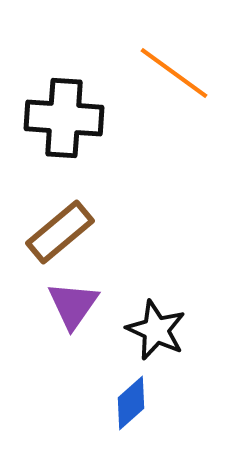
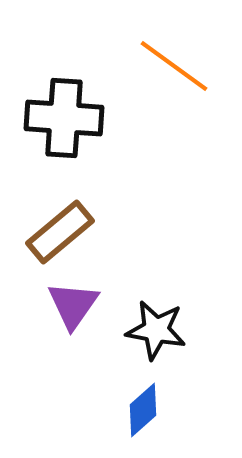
orange line: moved 7 px up
black star: rotated 14 degrees counterclockwise
blue diamond: moved 12 px right, 7 px down
